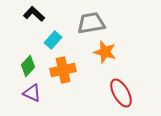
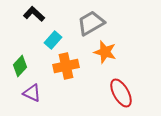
gray trapezoid: rotated 20 degrees counterclockwise
green diamond: moved 8 px left
orange cross: moved 3 px right, 4 px up
